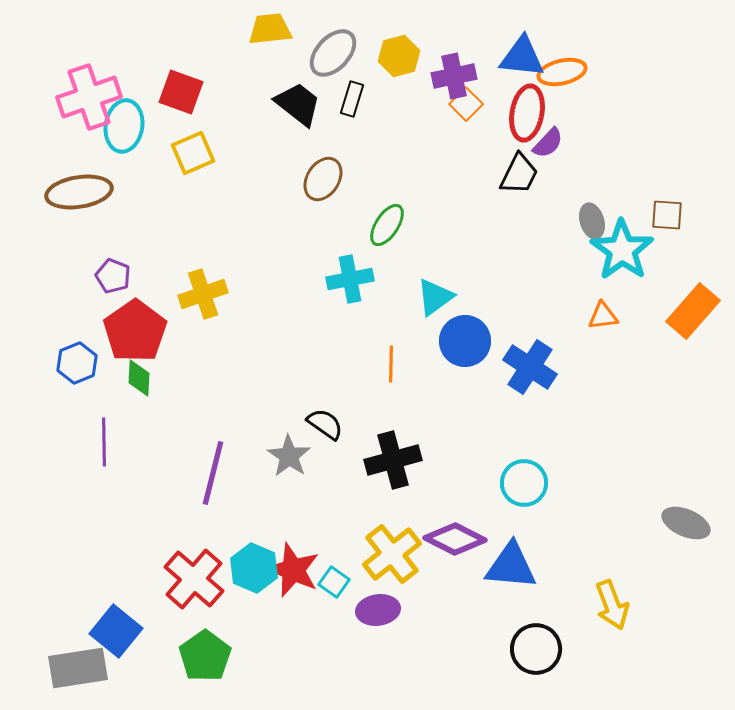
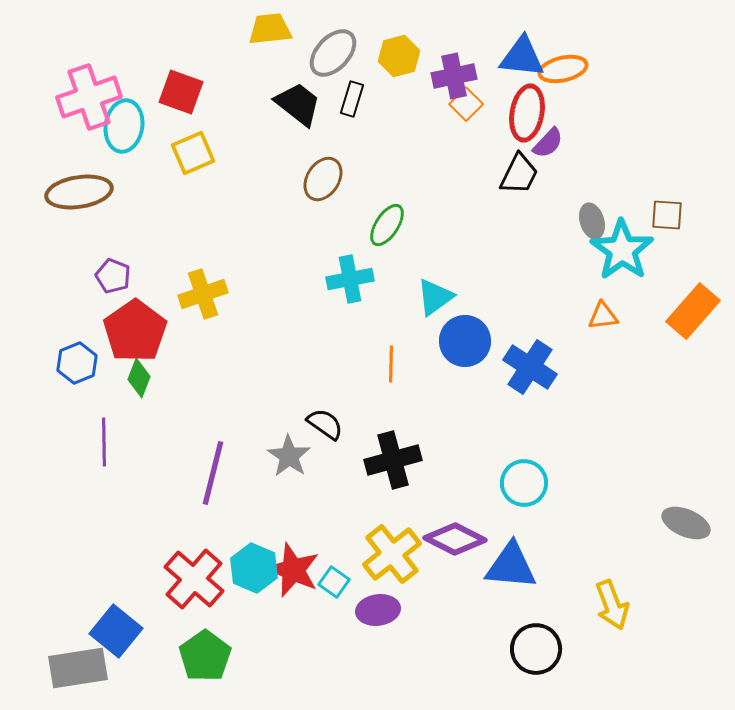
orange ellipse at (562, 72): moved 1 px right, 3 px up
green diamond at (139, 378): rotated 18 degrees clockwise
